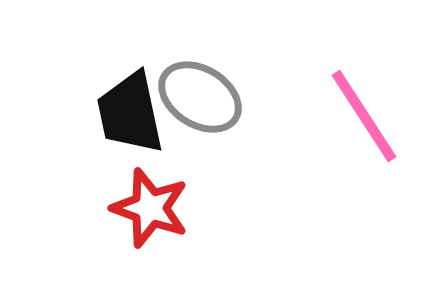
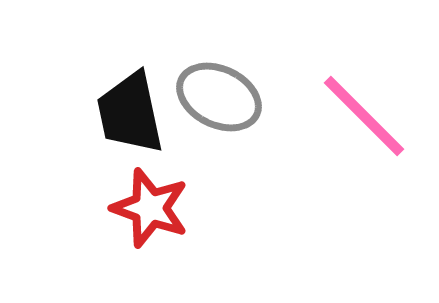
gray ellipse: moved 19 px right; rotated 6 degrees counterclockwise
pink line: rotated 12 degrees counterclockwise
